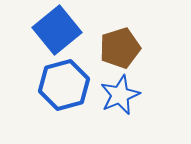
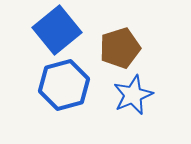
blue star: moved 13 px right
